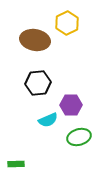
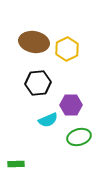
yellow hexagon: moved 26 px down
brown ellipse: moved 1 px left, 2 px down
